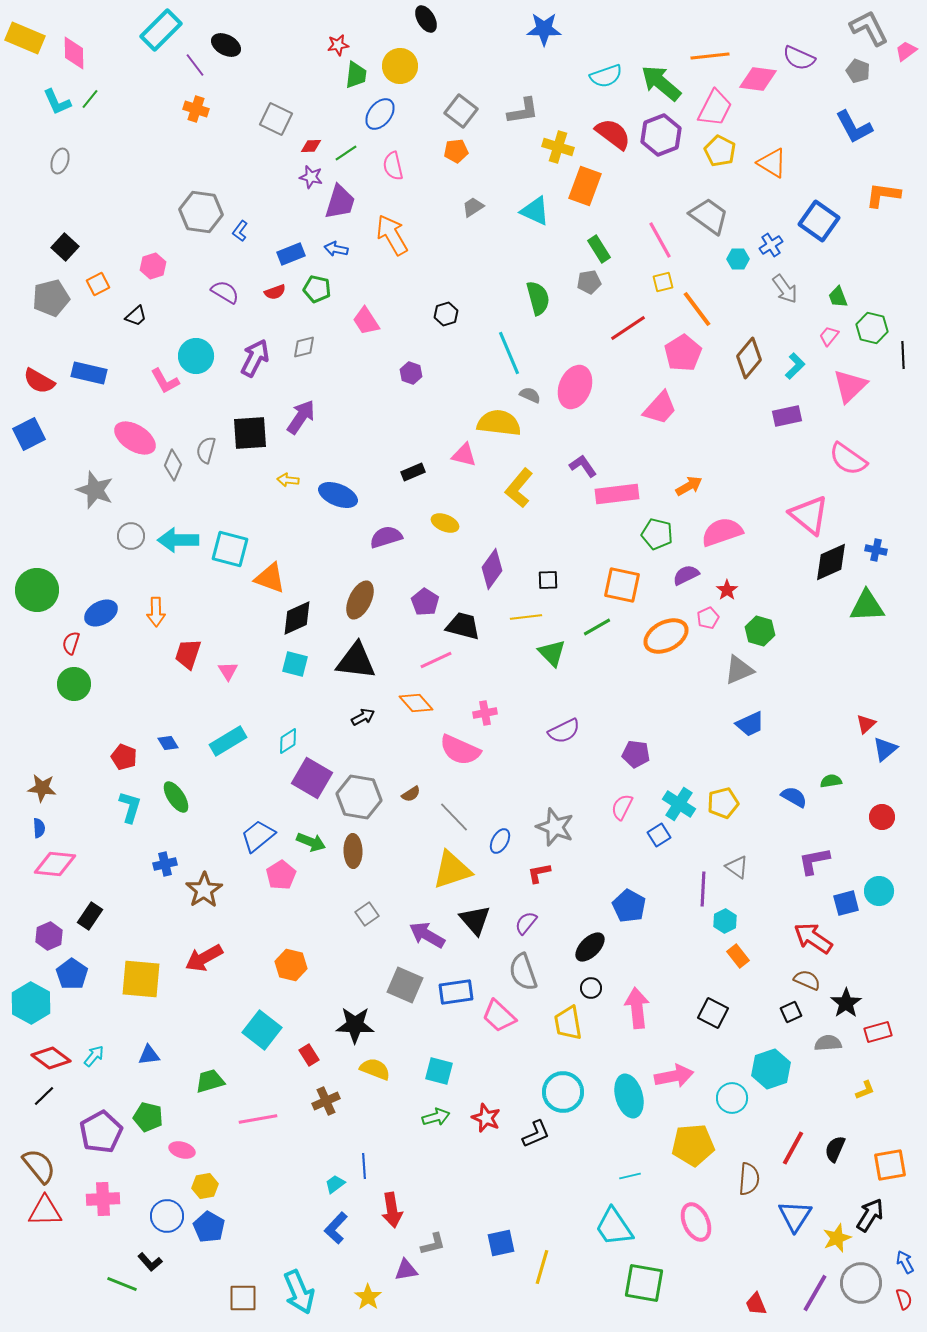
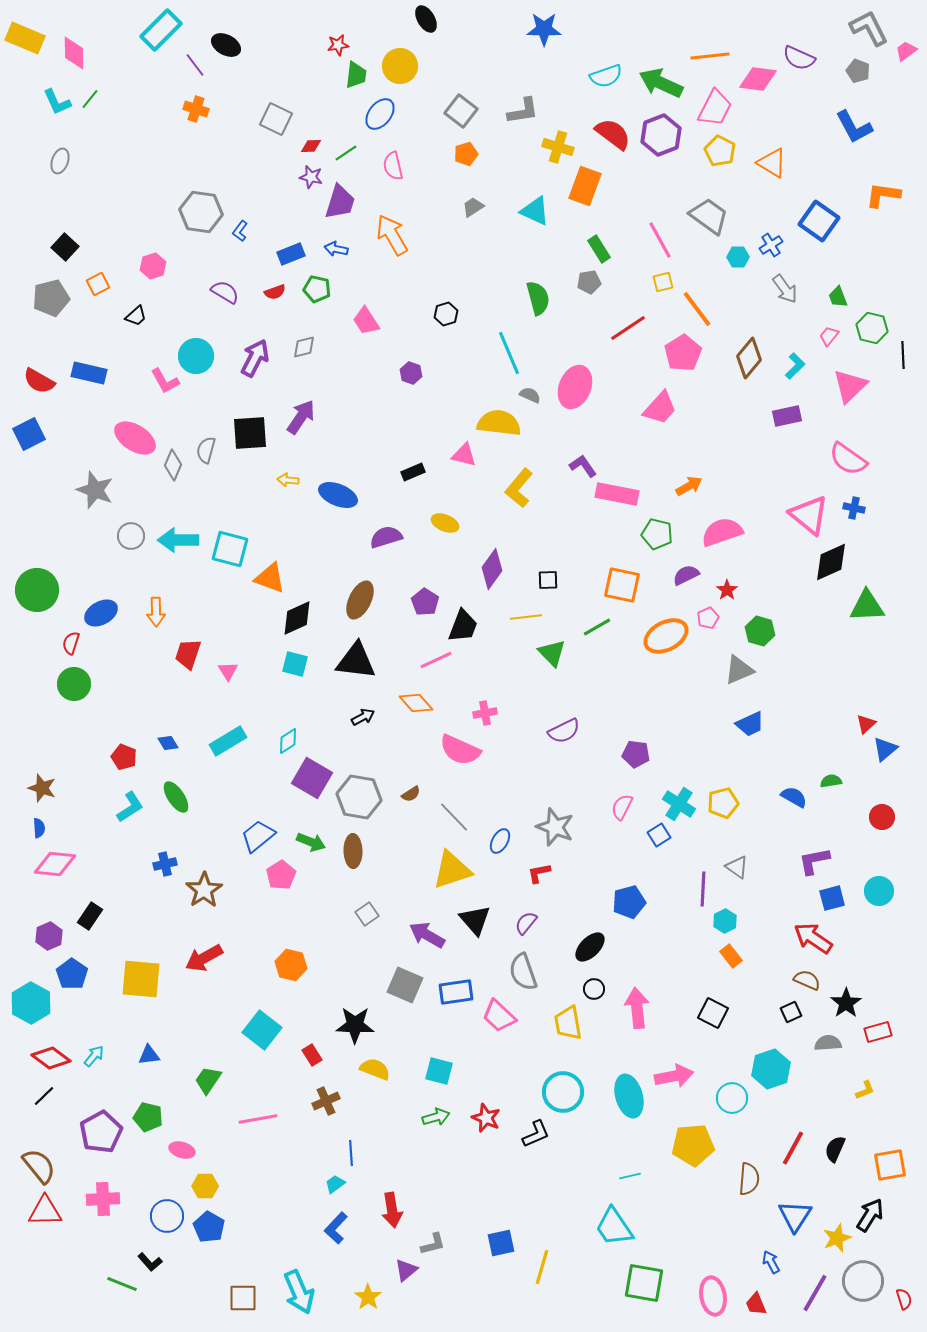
green arrow at (661, 83): rotated 15 degrees counterclockwise
orange pentagon at (456, 151): moved 10 px right, 3 px down; rotated 10 degrees counterclockwise
cyan hexagon at (738, 259): moved 2 px up
pink rectangle at (617, 494): rotated 18 degrees clockwise
blue cross at (876, 550): moved 22 px left, 42 px up
black trapezoid at (463, 626): rotated 96 degrees clockwise
brown star at (42, 788): rotated 12 degrees clockwise
cyan L-shape at (130, 807): rotated 40 degrees clockwise
blue square at (846, 903): moved 14 px left, 5 px up
blue pentagon at (629, 906): moved 4 px up; rotated 28 degrees clockwise
orange rectangle at (738, 956): moved 7 px left
black circle at (591, 988): moved 3 px right, 1 px down
red rectangle at (309, 1055): moved 3 px right
green trapezoid at (210, 1081): moved 2 px left, 1 px up; rotated 40 degrees counterclockwise
blue line at (364, 1166): moved 13 px left, 13 px up
yellow hexagon at (205, 1186): rotated 10 degrees clockwise
pink ellipse at (696, 1222): moved 17 px right, 74 px down; rotated 15 degrees clockwise
blue arrow at (905, 1262): moved 134 px left
purple triangle at (406, 1270): rotated 30 degrees counterclockwise
gray circle at (861, 1283): moved 2 px right, 2 px up
